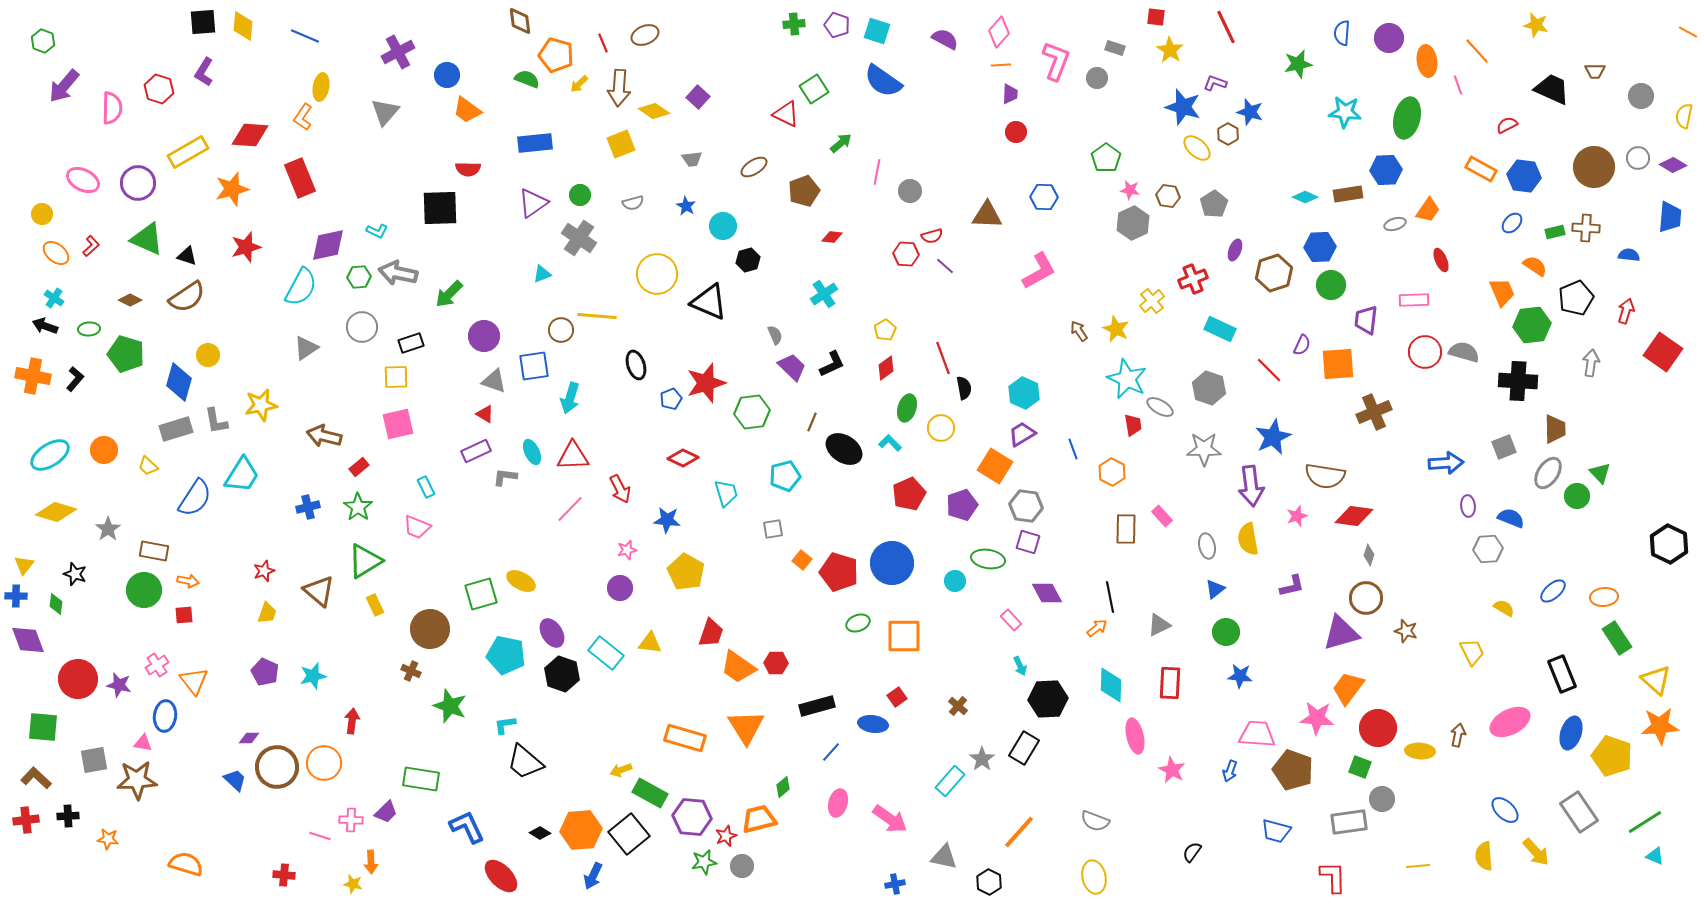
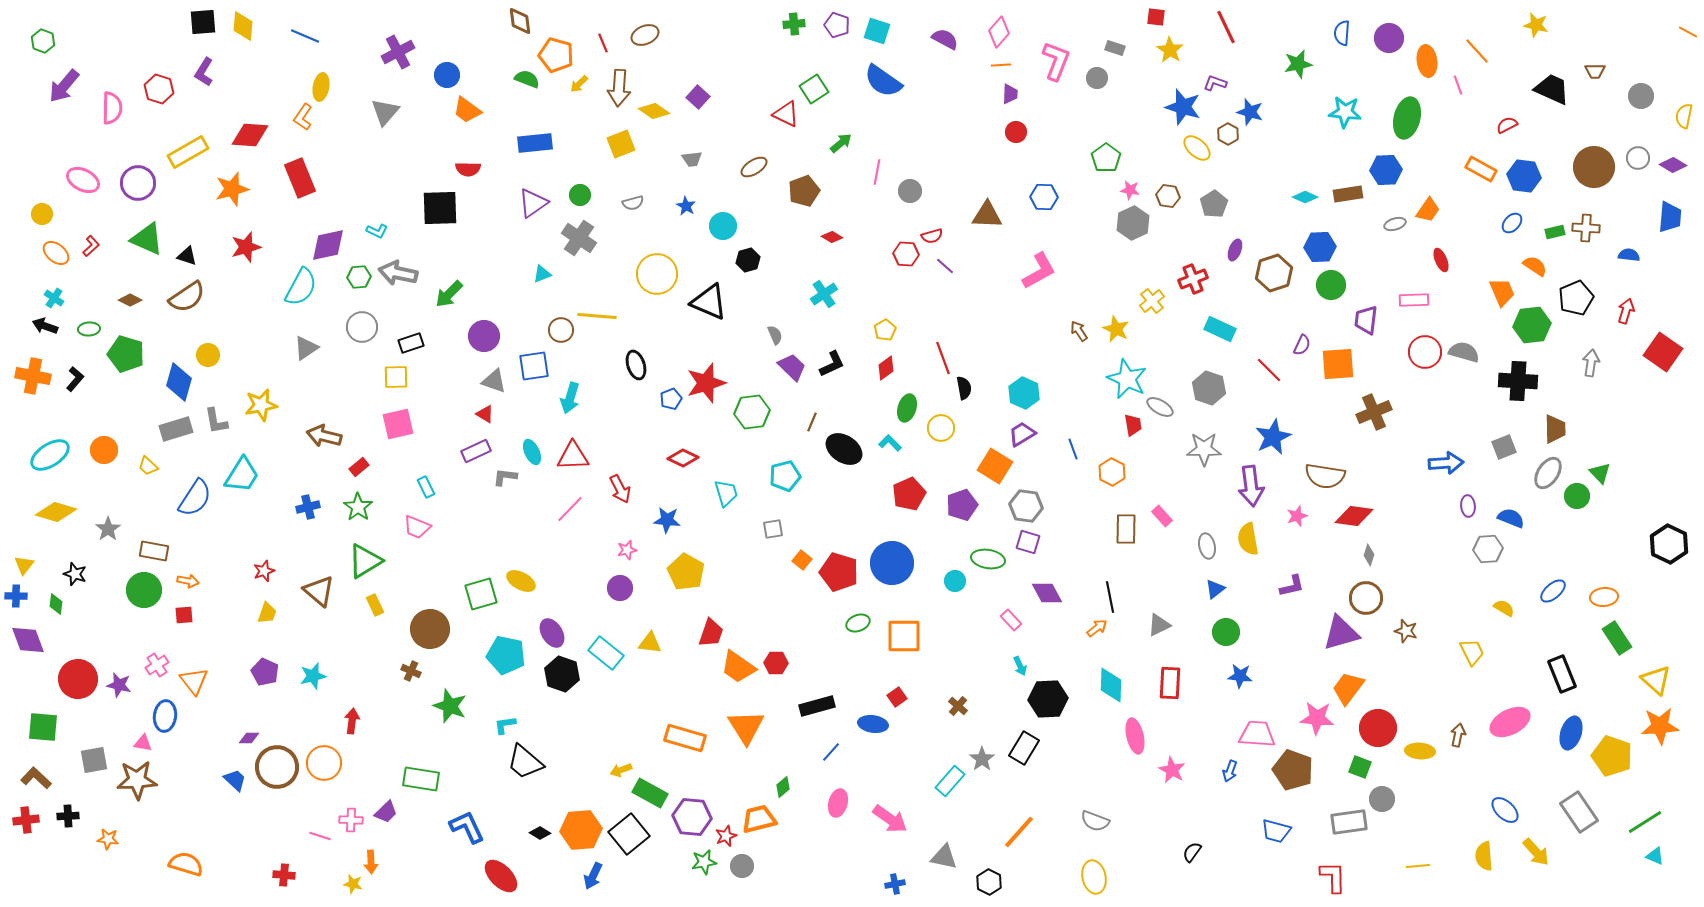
red diamond at (832, 237): rotated 25 degrees clockwise
